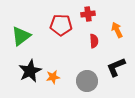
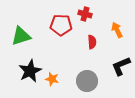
red cross: moved 3 px left; rotated 24 degrees clockwise
green triangle: rotated 20 degrees clockwise
red semicircle: moved 2 px left, 1 px down
black L-shape: moved 5 px right, 1 px up
orange star: moved 1 px left, 2 px down; rotated 24 degrees clockwise
